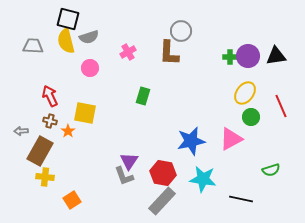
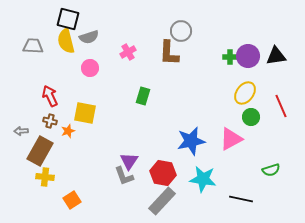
orange star: rotated 16 degrees clockwise
